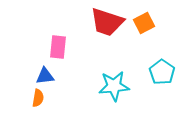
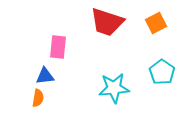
orange square: moved 12 px right
cyan star: moved 2 px down
